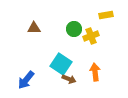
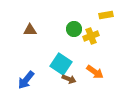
brown triangle: moved 4 px left, 2 px down
orange arrow: rotated 132 degrees clockwise
